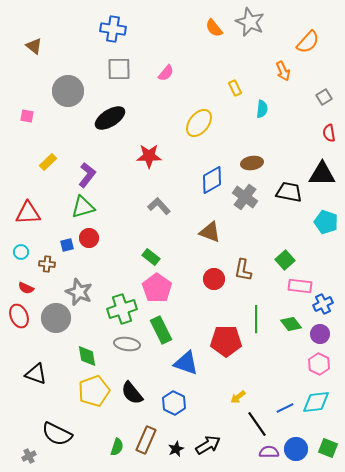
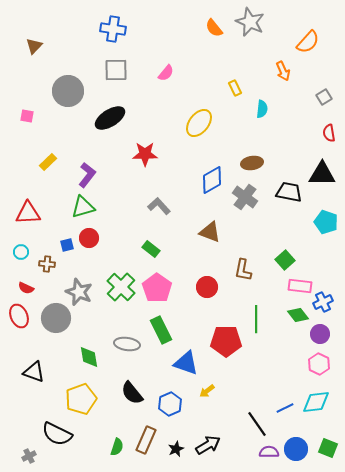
brown triangle at (34, 46): rotated 36 degrees clockwise
gray square at (119, 69): moved 3 px left, 1 px down
red star at (149, 156): moved 4 px left, 2 px up
green rectangle at (151, 257): moved 8 px up
red circle at (214, 279): moved 7 px left, 8 px down
blue cross at (323, 304): moved 2 px up
green cross at (122, 309): moved 1 px left, 22 px up; rotated 28 degrees counterclockwise
green diamond at (291, 324): moved 7 px right, 9 px up
green diamond at (87, 356): moved 2 px right, 1 px down
black triangle at (36, 374): moved 2 px left, 2 px up
yellow pentagon at (94, 391): moved 13 px left, 8 px down
yellow arrow at (238, 397): moved 31 px left, 6 px up
blue hexagon at (174, 403): moved 4 px left, 1 px down; rotated 10 degrees clockwise
